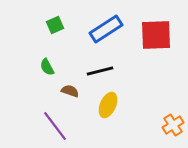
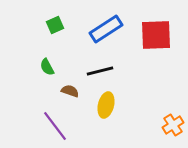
yellow ellipse: moved 2 px left; rotated 10 degrees counterclockwise
